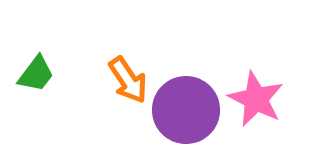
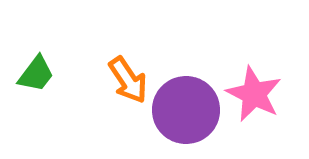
pink star: moved 2 px left, 5 px up
